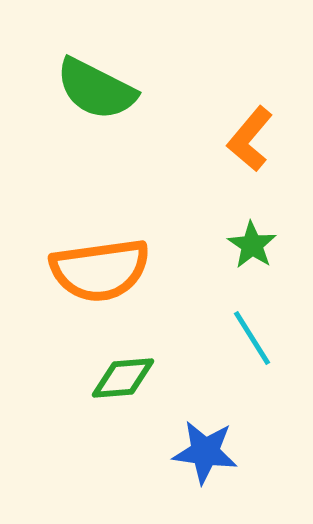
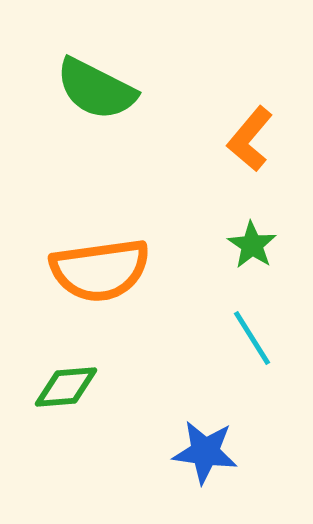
green diamond: moved 57 px left, 9 px down
